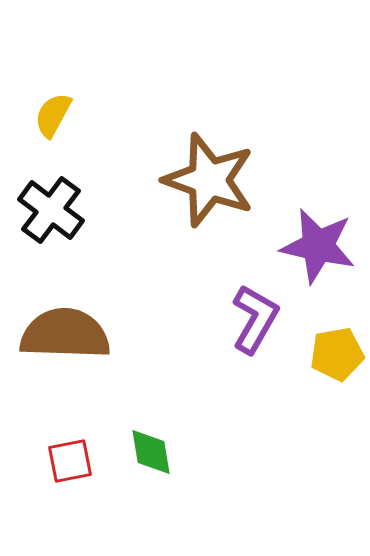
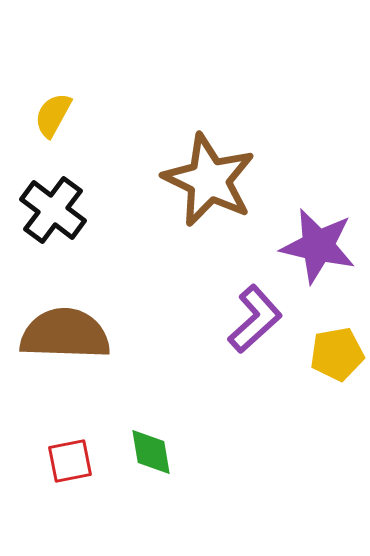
brown star: rotated 6 degrees clockwise
black cross: moved 2 px right
purple L-shape: rotated 18 degrees clockwise
